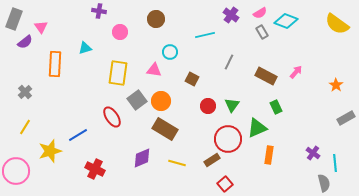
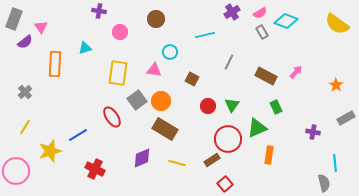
purple cross at (231, 15): moved 1 px right, 3 px up; rotated 21 degrees clockwise
purple cross at (313, 153): moved 21 px up; rotated 24 degrees counterclockwise
